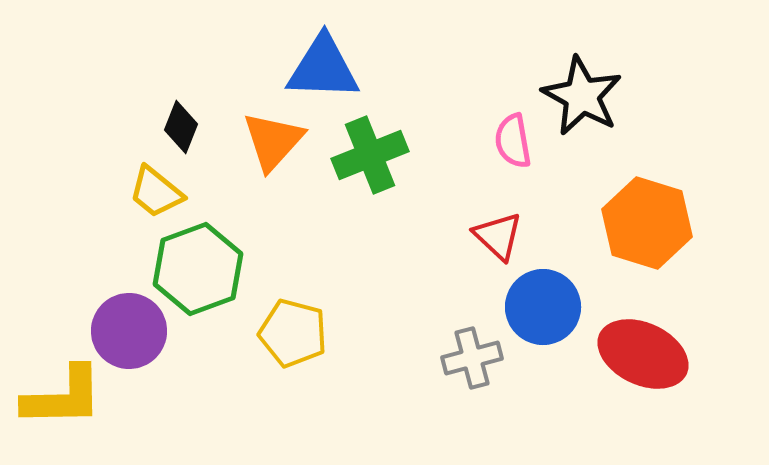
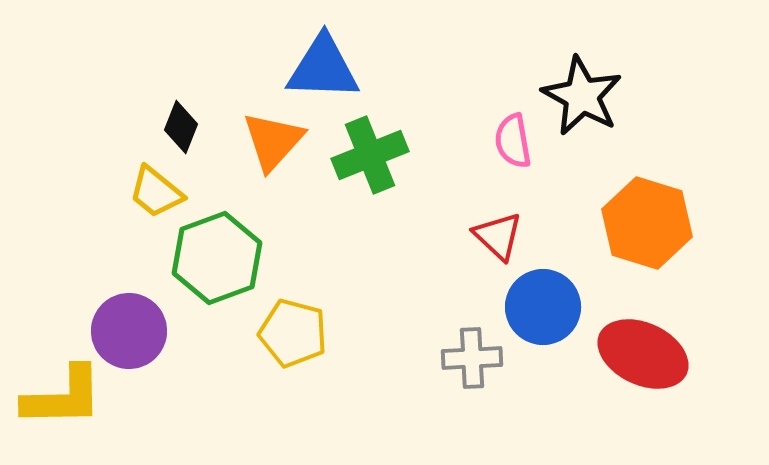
green hexagon: moved 19 px right, 11 px up
gray cross: rotated 12 degrees clockwise
